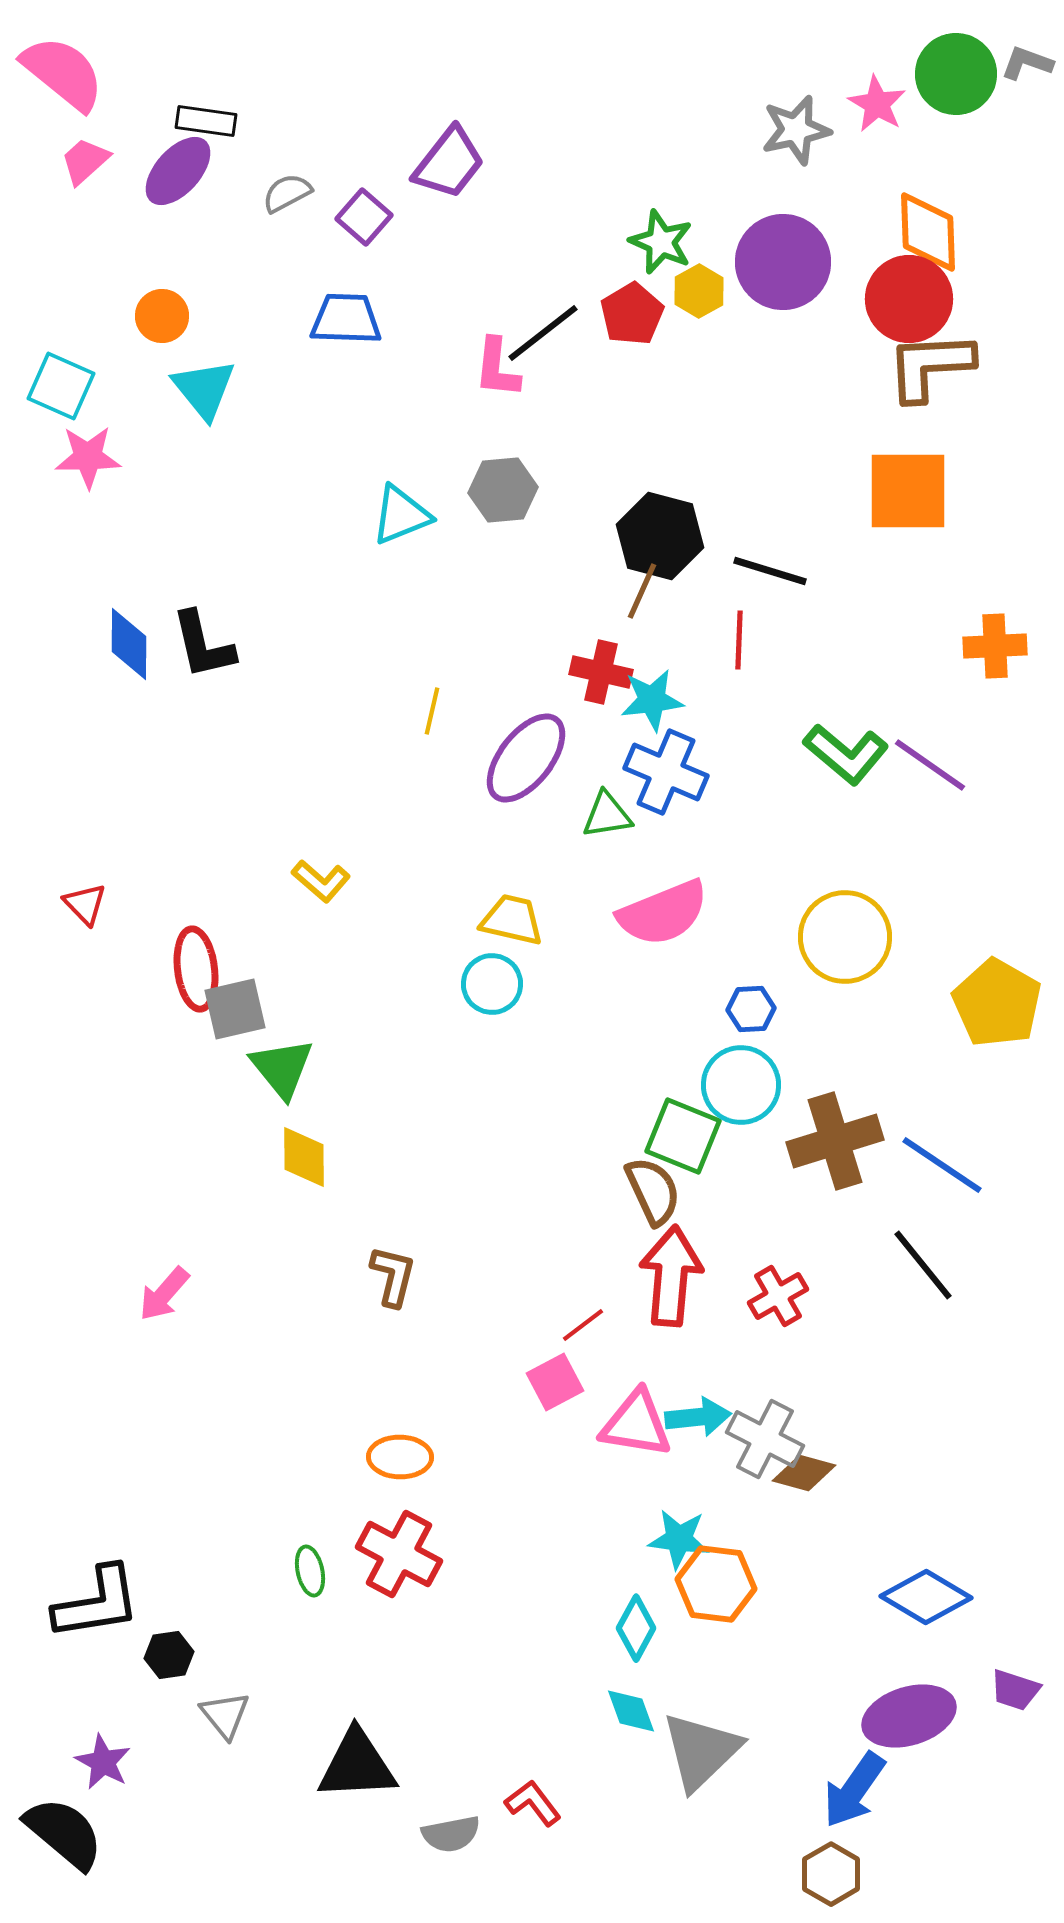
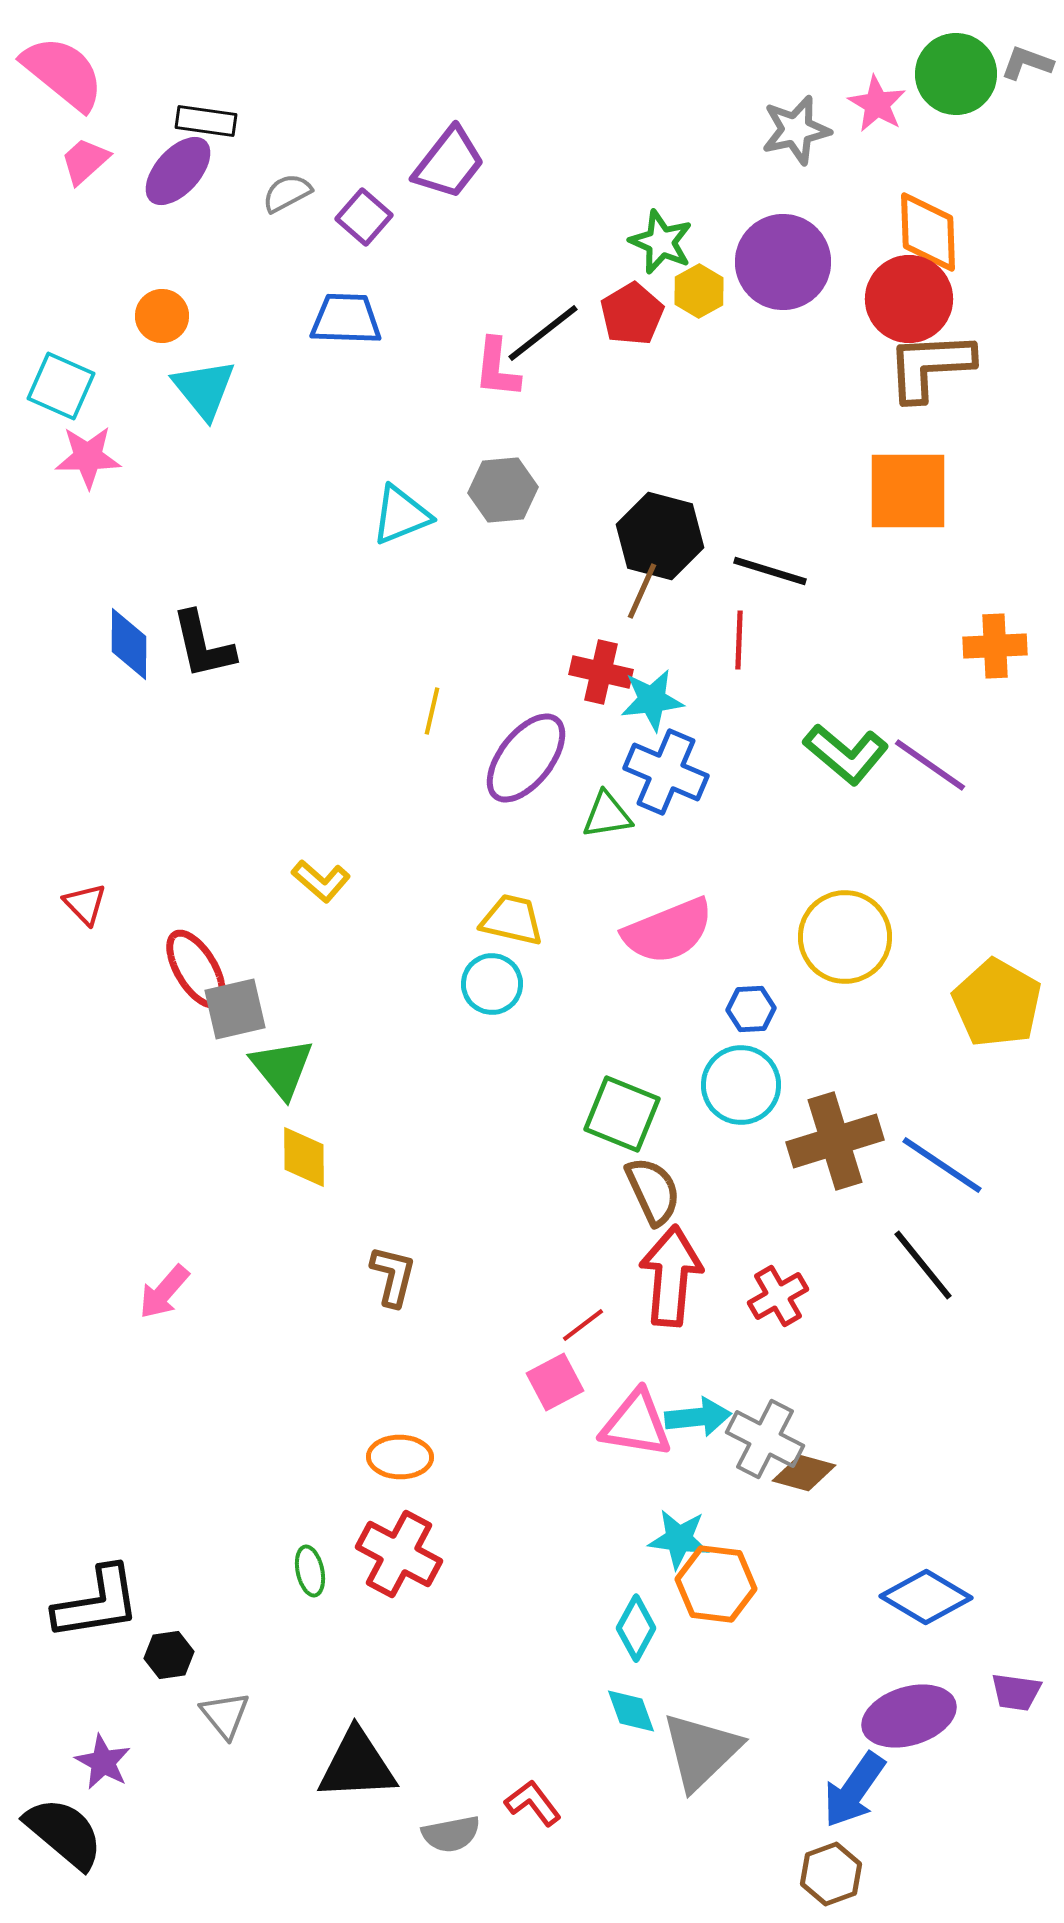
pink semicircle at (663, 913): moved 5 px right, 18 px down
red ellipse at (196, 969): rotated 24 degrees counterclockwise
green square at (683, 1136): moved 61 px left, 22 px up
pink arrow at (164, 1294): moved 2 px up
purple trapezoid at (1015, 1690): moved 1 px right, 2 px down; rotated 10 degrees counterclockwise
brown hexagon at (831, 1874): rotated 10 degrees clockwise
